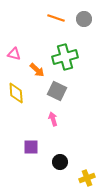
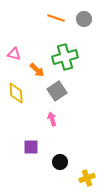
gray square: rotated 30 degrees clockwise
pink arrow: moved 1 px left
